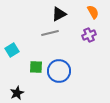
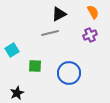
purple cross: moved 1 px right
green square: moved 1 px left, 1 px up
blue circle: moved 10 px right, 2 px down
